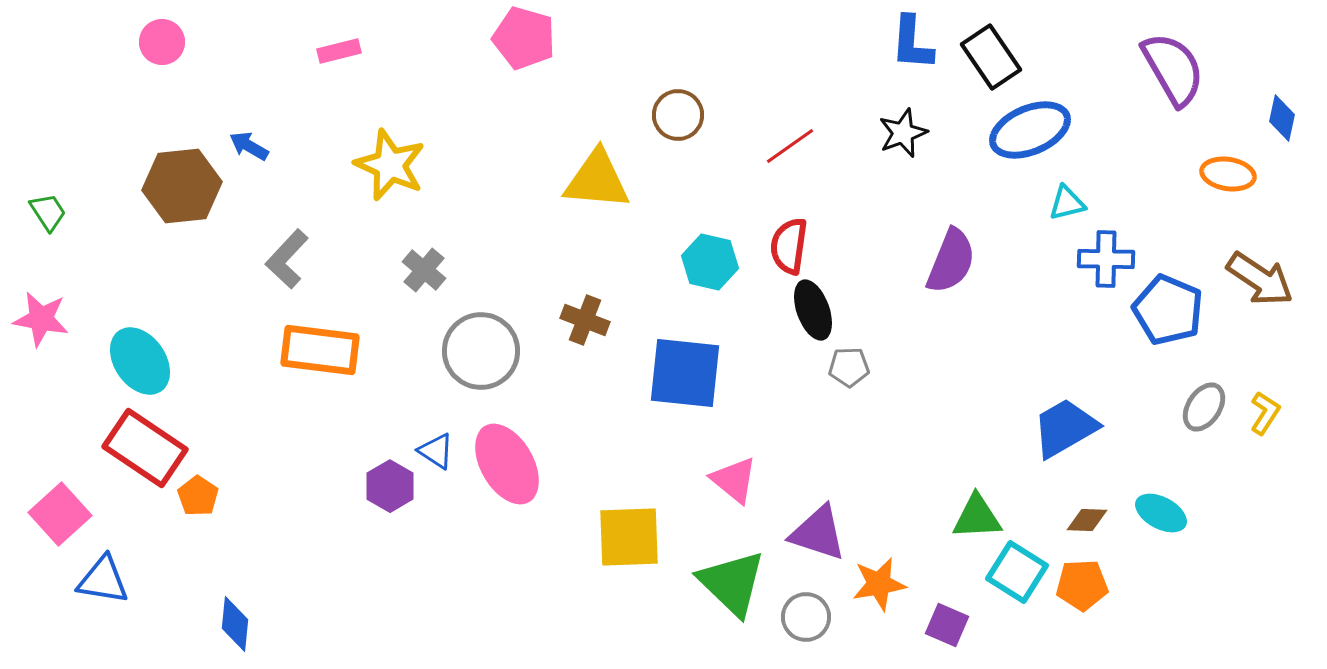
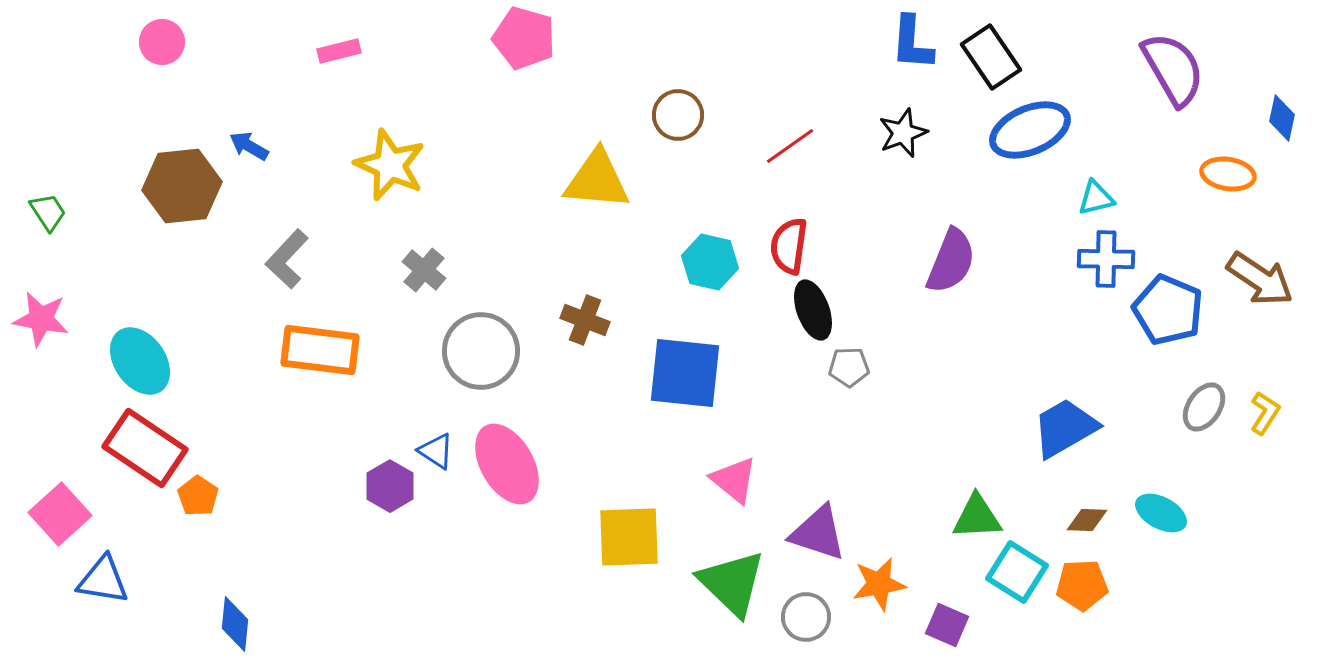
cyan triangle at (1067, 203): moved 29 px right, 5 px up
